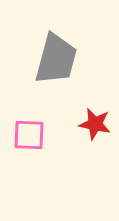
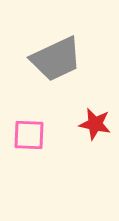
gray trapezoid: rotated 50 degrees clockwise
